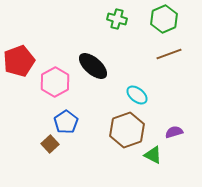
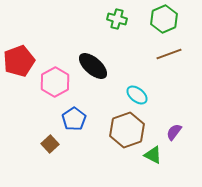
blue pentagon: moved 8 px right, 3 px up
purple semicircle: rotated 36 degrees counterclockwise
